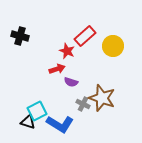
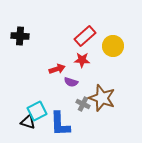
black cross: rotated 12 degrees counterclockwise
red star: moved 15 px right, 9 px down; rotated 21 degrees counterclockwise
blue L-shape: rotated 56 degrees clockwise
